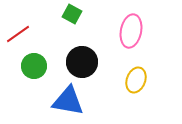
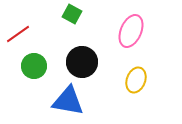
pink ellipse: rotated 12 degrees clockwise
